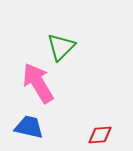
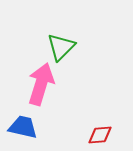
pink arrow: moved 3 px right, 1 px down; rotated 48 degrees clockwise
blue trapezoid: moved 6 px left
